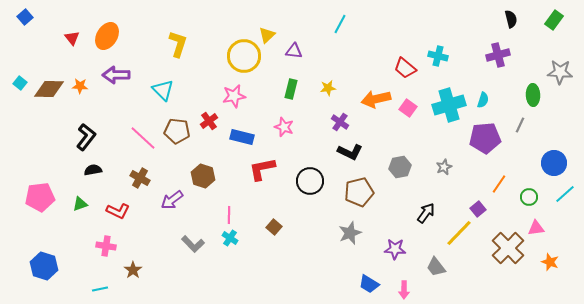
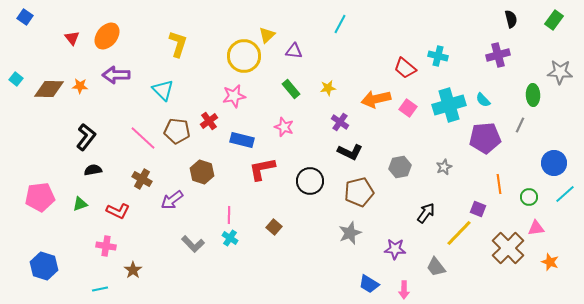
blue square at (25, 17): rotated 14 degrees counterclockwise
orange ellipse at (107, 36): rotated 8 degrees clockwise
cyan square at (20, 83): moved 4 px left, 4 px up
green rectangle at (291, 89): rotated 54 degrees counterclockwise
cyan semicircle at (483, 100): rotated 119 degrees clockwise
blue rectangle at (242, 137): moved 3 px down
brown hexagon at (203, 176): moved 1 px left, 4 px up
brown cross at (140, 178): moved 2 px right, 1 px down
orange line at (499, 184): rotated 42 degrees counterclockwise
purple square at (478, 209): rotated 28 degrees counterclockwise
